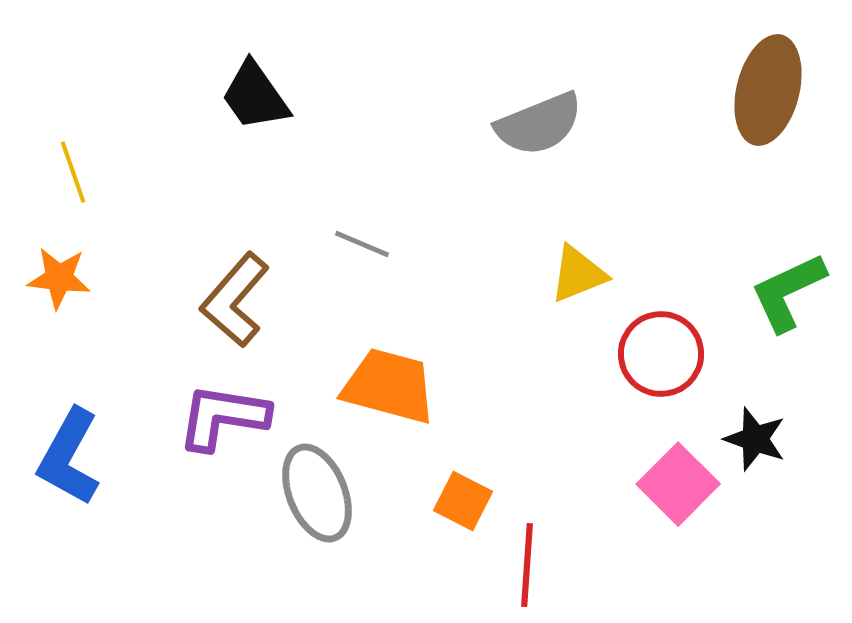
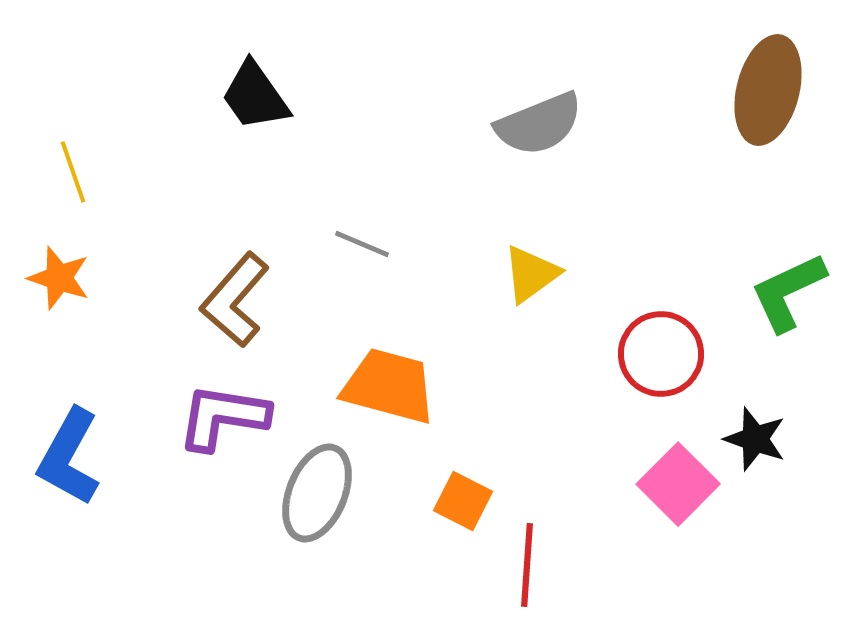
yellow triangle: moved 47 px left; rotated 14 degrees counterclockwise
orange star: rotated 12 degrees clockwise
gray ellipse: rotated 44 degrees clockwise
